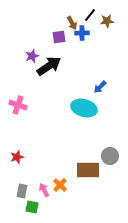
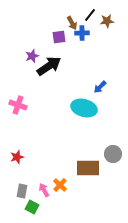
gray circle: moved 3 px right, 2 px up
brown rectangle: moved 2 px up
green square: rotated 16 degrees clockwise
